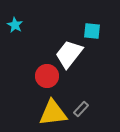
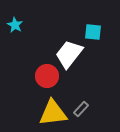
cyan square: moved 1 px right, 1 px down
